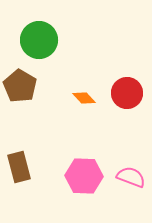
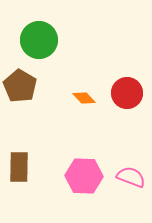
brown rectangle: rotated 16 degrees clockwise
